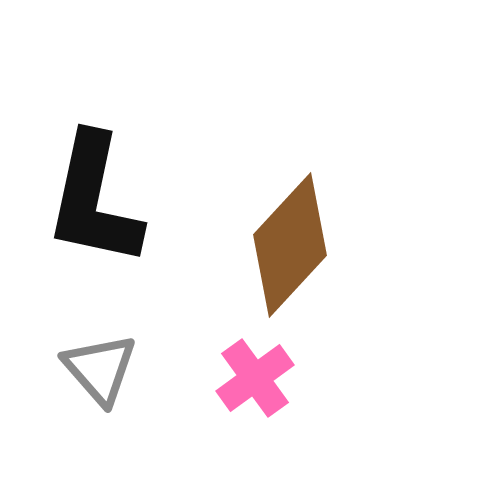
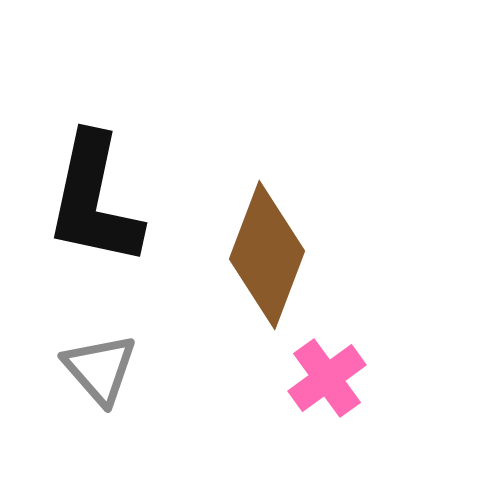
brown diamond: moved 23 px left, 10 px down; rotated 22 degrees counterclockwise
pink cross: moved 72 px right
